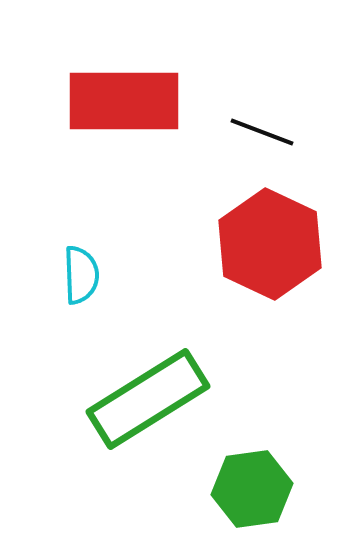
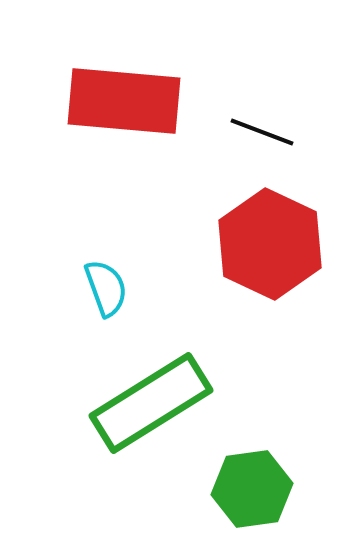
red rectangle: rotated 5 degrees clockwise
cyan semicircle: moved 25 px right, 13 px down; rotated 18 degrees counterclockwise
green rectangle: moved 3 px right, 4 px down
